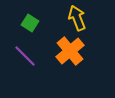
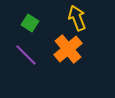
orange cross: moved 2 px left, 2 px up
purple line: moved 1 px right, 1 px up
